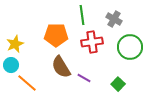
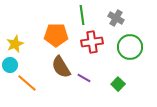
gray cross: moved 2 px right, 1 px up
cyan circle: moved 1 px left
